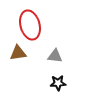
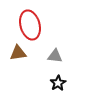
black star: rotated 28 degrees counterclockwise
